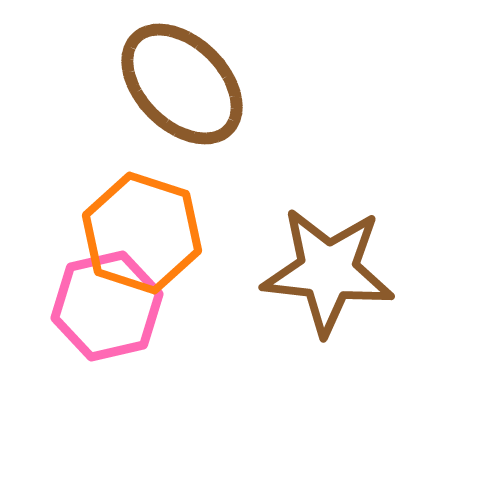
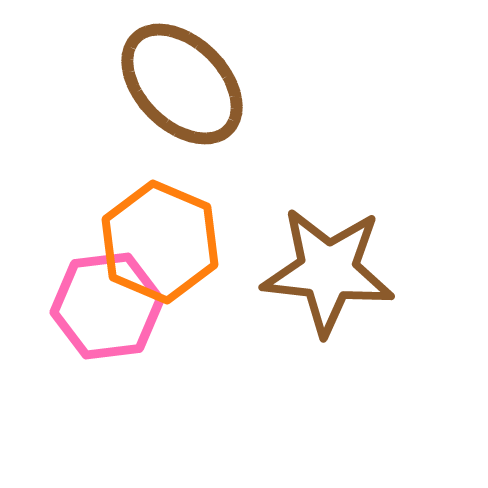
orange hexagon: moved 18 px right, 9 px down; rotated 5 degrees clockwise
pink hexagon: rotated 6 degrees clockwise
